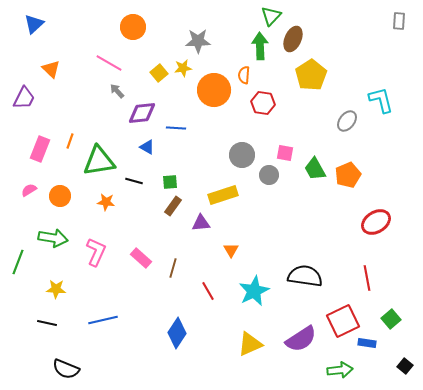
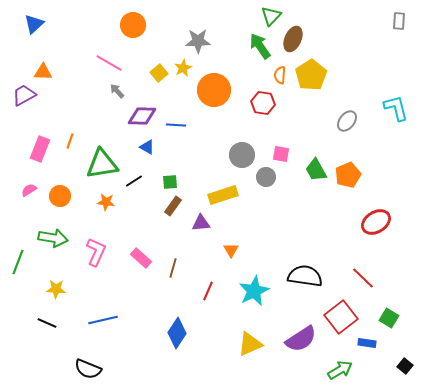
orange circle at (133, 27): moved 2 px up
green arrow at (260, 46): rotated 32 degrees counterclockwise
yellow star at (183, 68): rotated 18 degrees counterclockwise
orange triangle at (51, 69): moved 8 px left, 3 px down; rotated 42 degrees counterclockwise
orange semicircle at (244, 75): moved 36 px right
purple trapezoid at (24, 98): moved 3 px up; rotated 145 degrees counterclockwise
cyan L-shape at (381, 100): moved 15 px right, 8 px down
purple diamond at (142, 113): moved 3 px down; rotated 8 degrees clockwise
blue line at (176, 128): moved 3 px up
pink square at (285, 153): moved 4 px left, 1 px down
green triangle at (99, 161): moved 3 px right, 3 px down
green trapezoid at (315, 169): moved 1 px right, 1 px down
gray circle at (269, 175): moved 3 px left, 2 px down
black line at (134, 181): rotated 48 degrees counterclockwise
red line at (367, 278): moved 4 px left; rotated 35 degrees counterclockwise
red line at (208, 291): rotated 54 degrees clockwise
green square at (391, 319): moved 2 px left, 1 px up; rotated 18 degrees counterclockwise
red square at (343, 321): moved 2 px left, 4 px up; rotated 12 degrees counterclockwise
black line at (47, 323): rotated 12 degrees clockwise
black semicircle at (66, 369): moved 22 px right
green arrow at (340, 370): rotated 25 degrees counterclockwise
